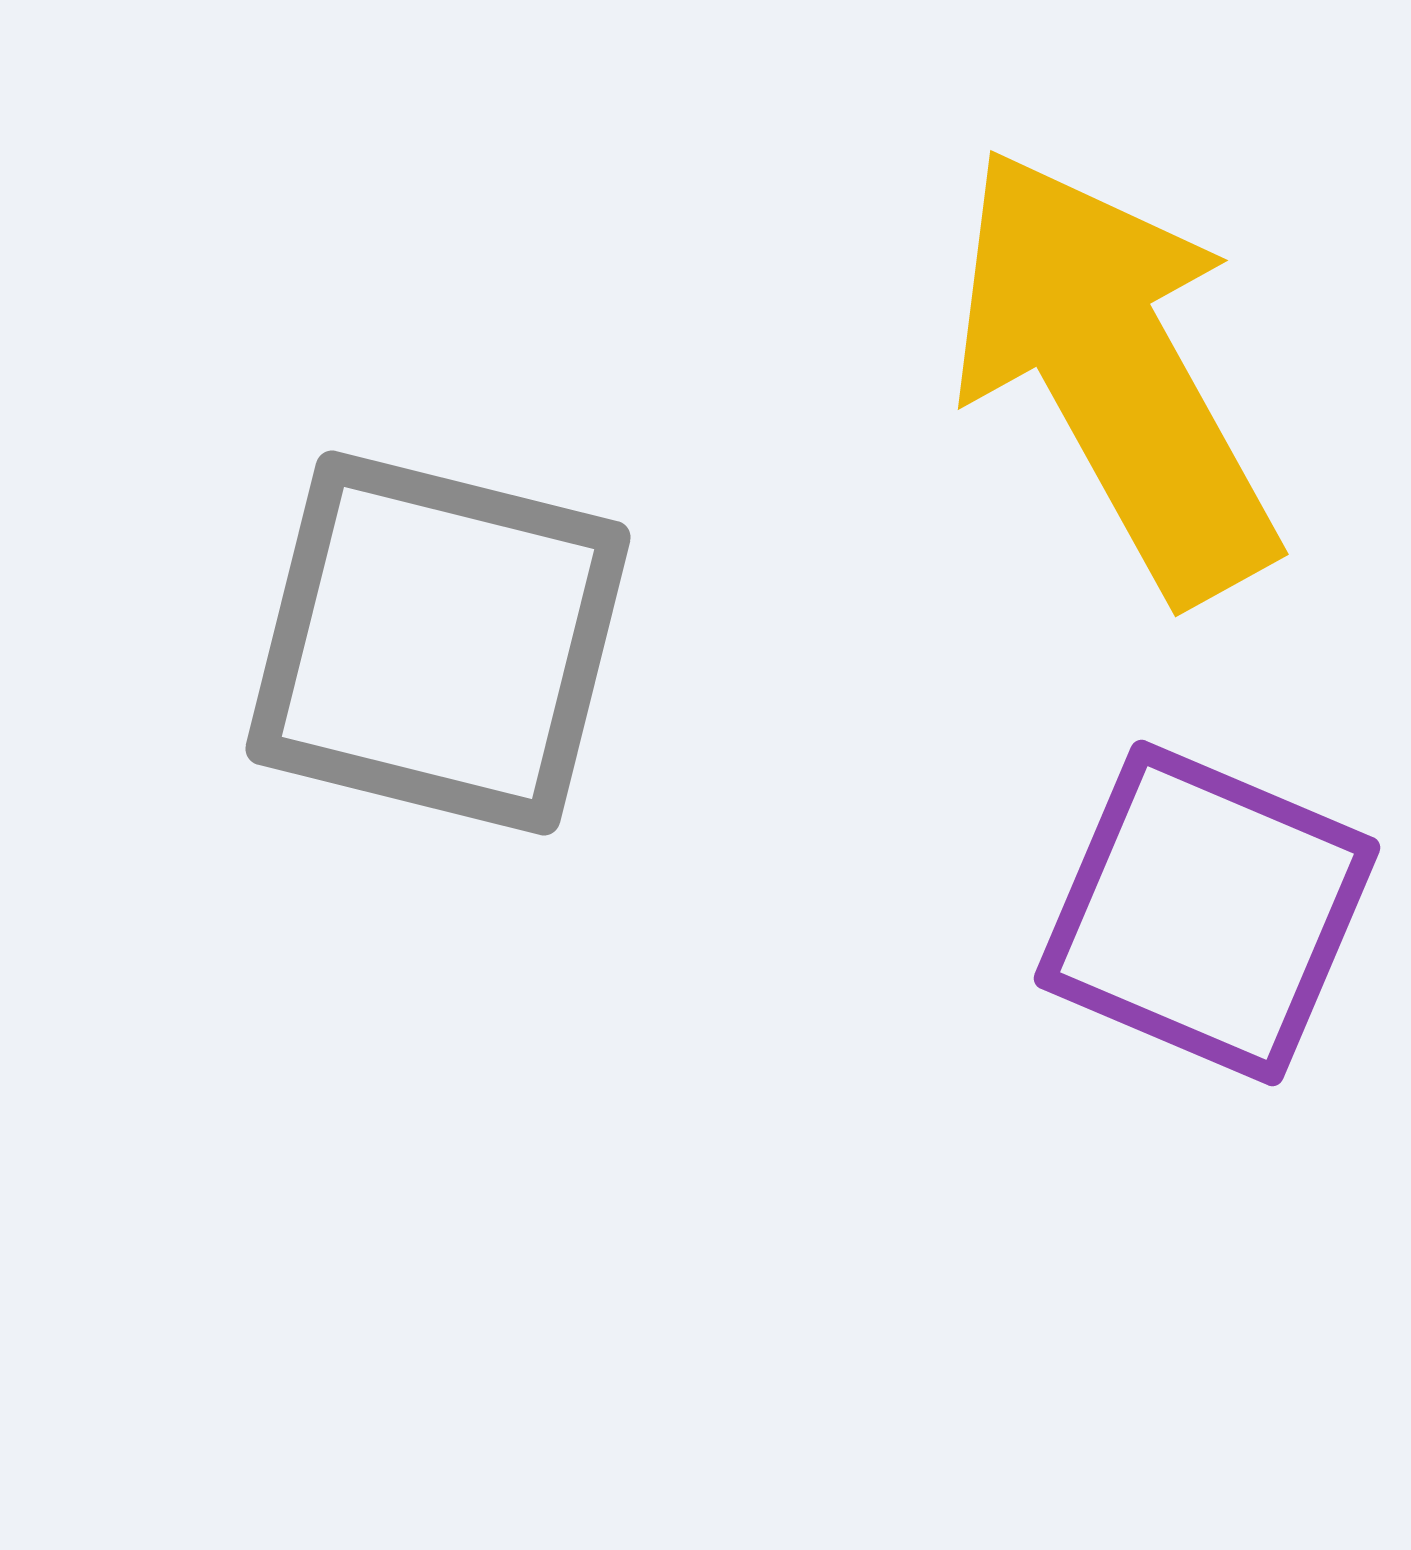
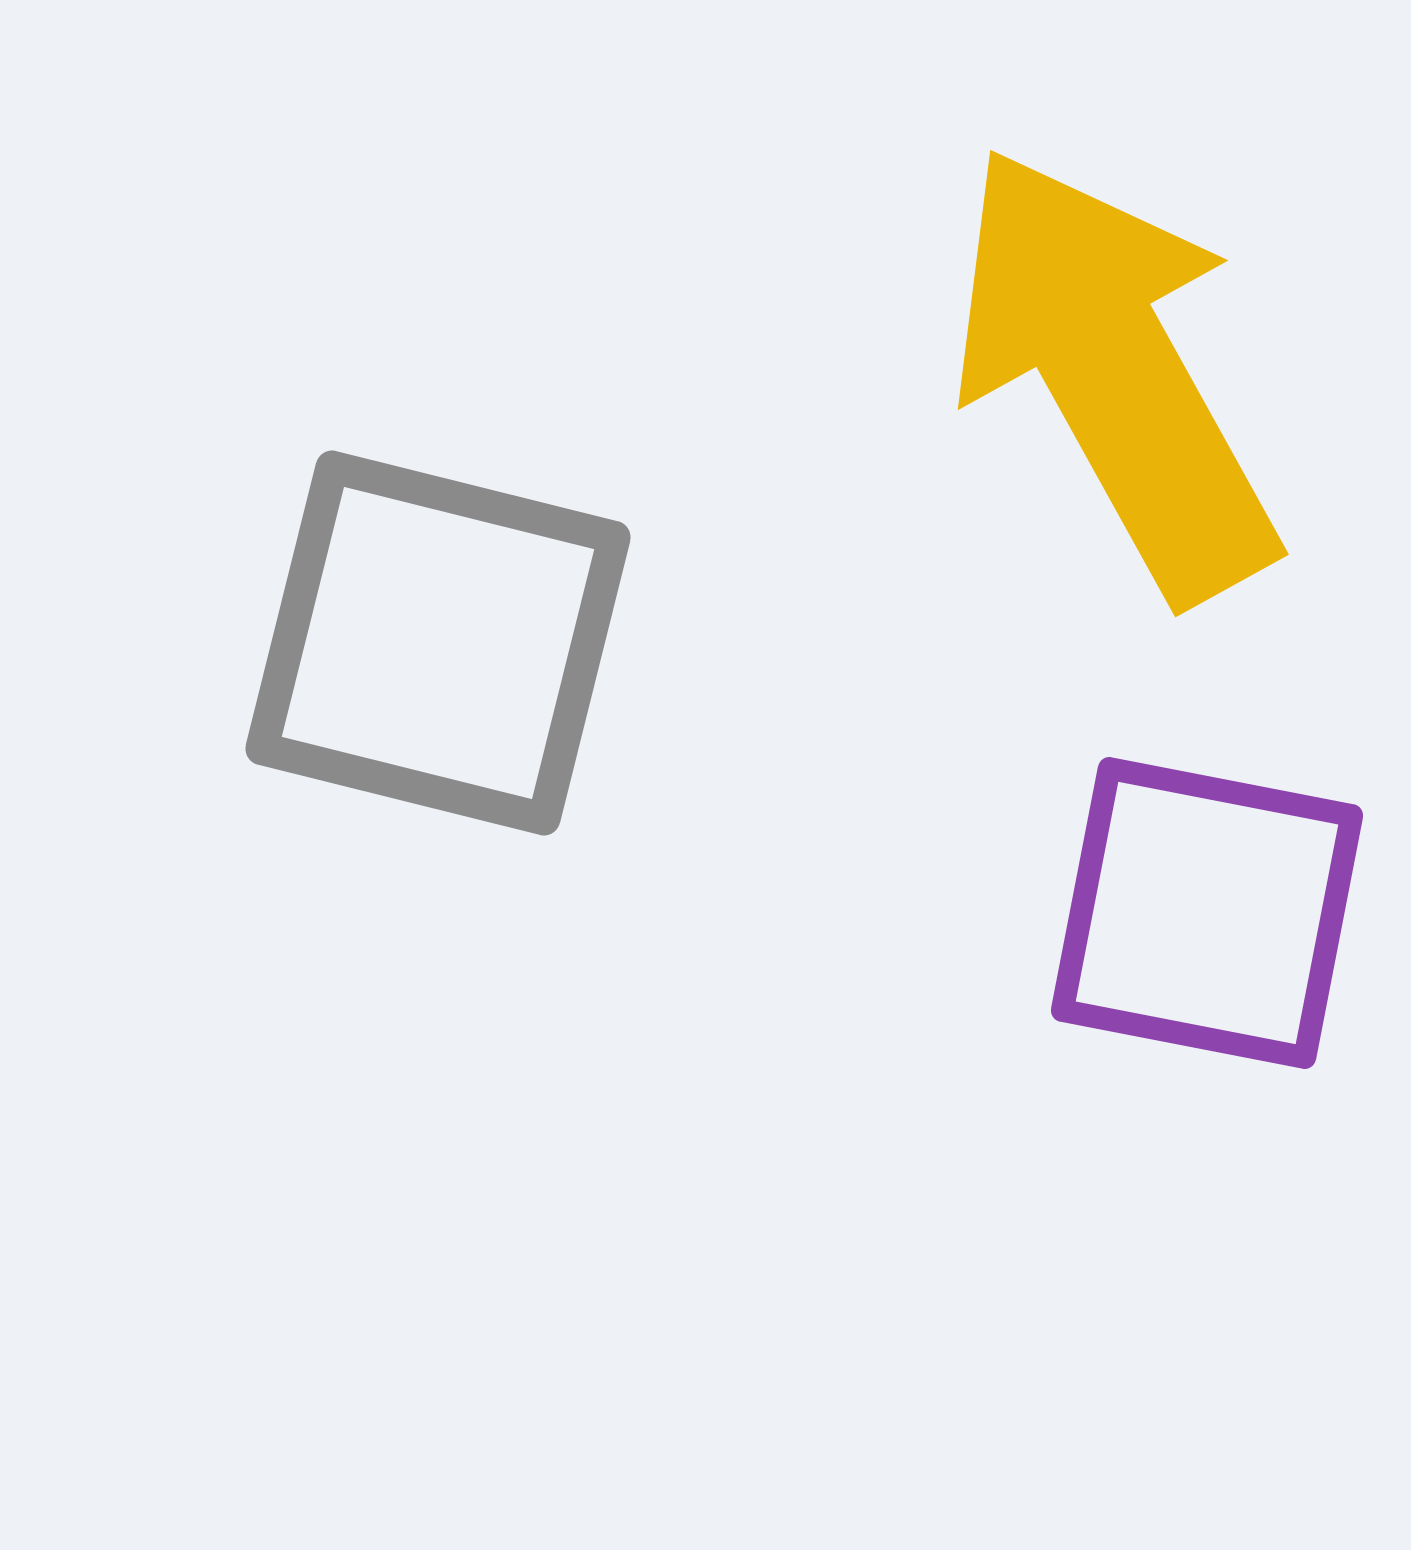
purple square: rotated 12 degrees counterclockwise
